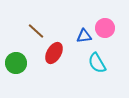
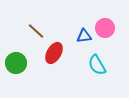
cyan semicircle: moved 2 px down
